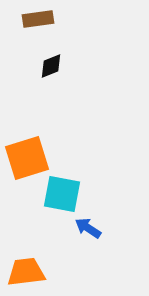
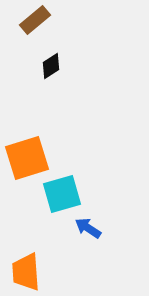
brown rectangle: moved 3 px left, 1 px down; rotated 32 degrees counterclockwise
black diamond: rotated 12 degrees counterclockwise
cyan square: rotated 27 degrees counterclockwise
orange trapezoid: rotated 87 degrees counterclockwise
